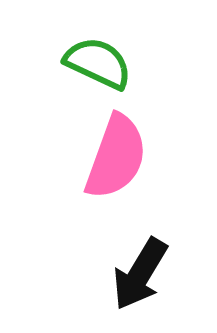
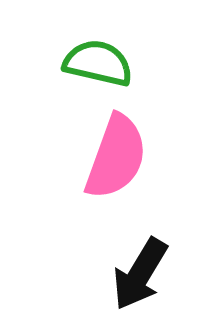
green semicircle: rotated 12 degrees counterclockwise
